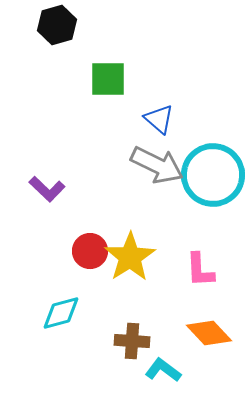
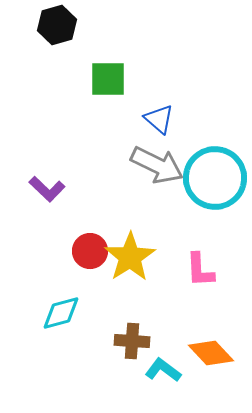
cyan circle: moved 2 px right, 3 px down
orange diamond: moved 2 px right, 20 px down
